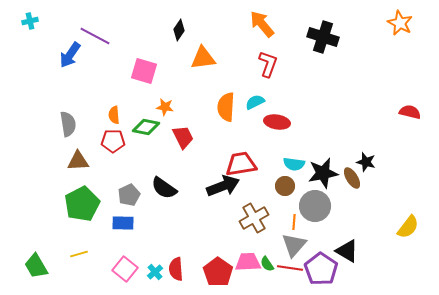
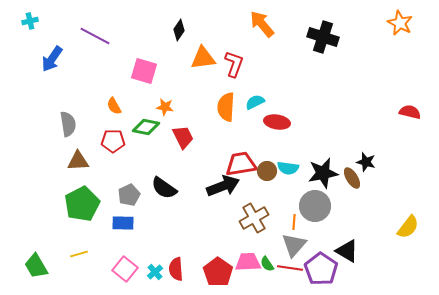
blue arrow at (70, 55): moved 18 px left, 4 px down
red L-shape at (268, 64): moved 34 px left
orange semicircle at (114, 115): moved 9 px up; rotated 24 degrees counterclockwise
cyan semicircle at (294, 164): moved 6 px left, 4 px down
brown circle at (285, 186): moved 18 px left, 15 px up
